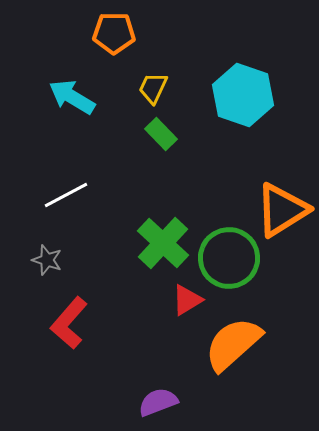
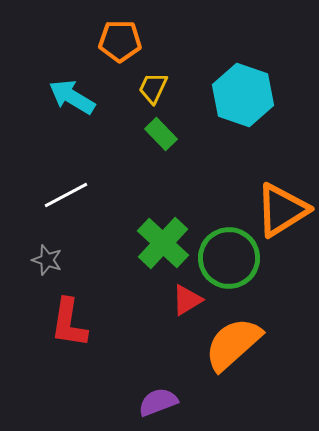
orange pentagon: moved 6 px right, 8 px down
red L-shape: rotated 32 degrees counterclockwise
